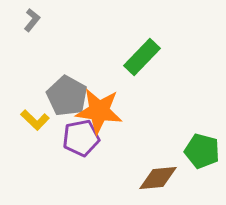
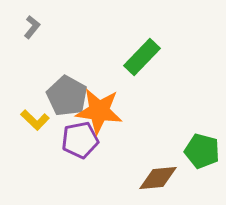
gray L-shape: moved 7 px down
purple pentagon: moved 1 px left, 2 px down
